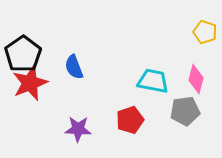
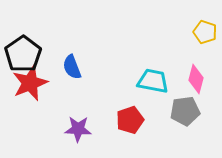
blue semicircle: moved 2 px left
